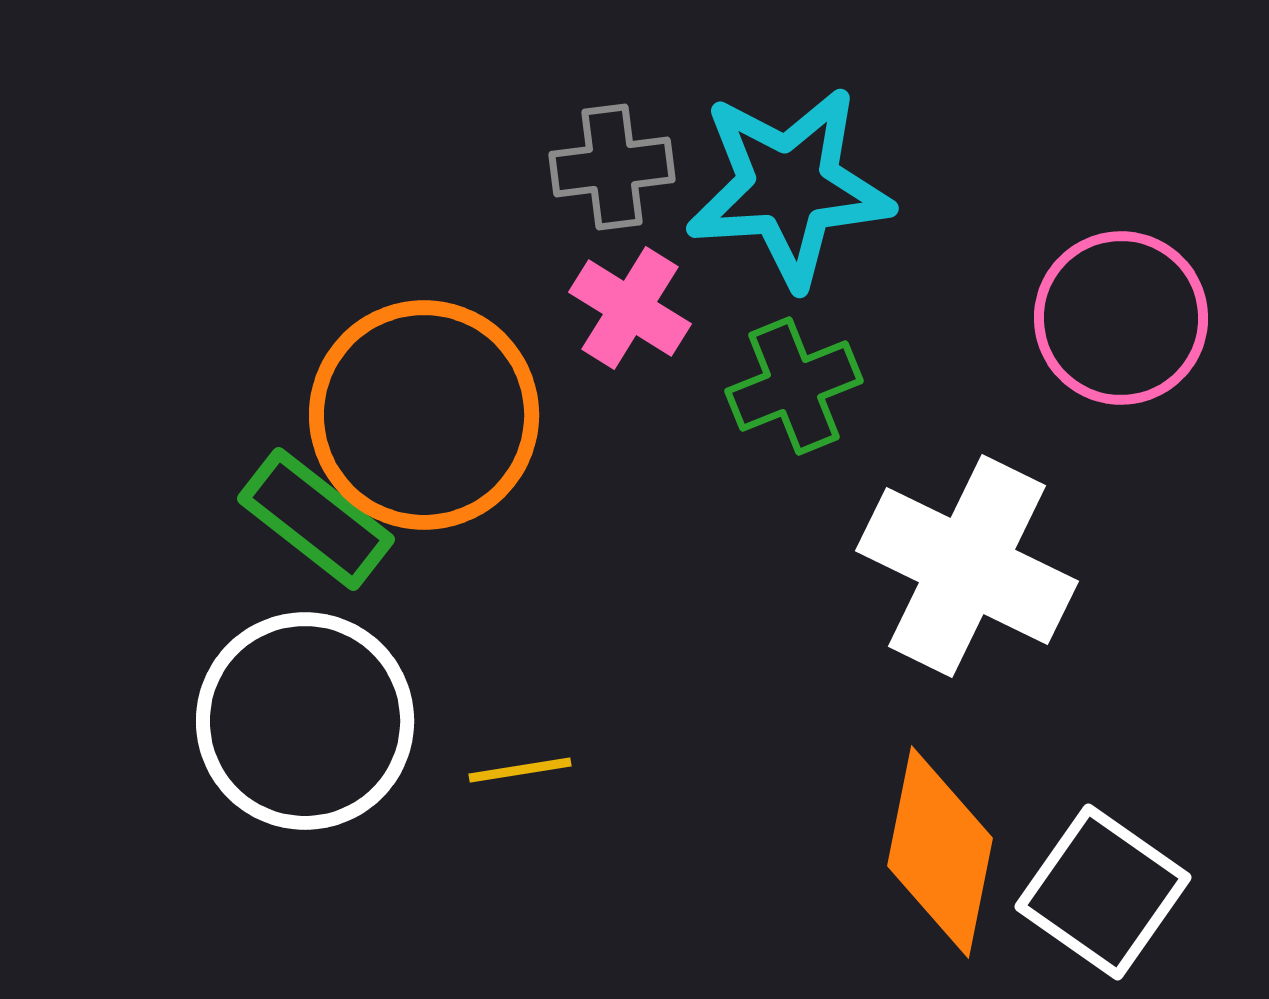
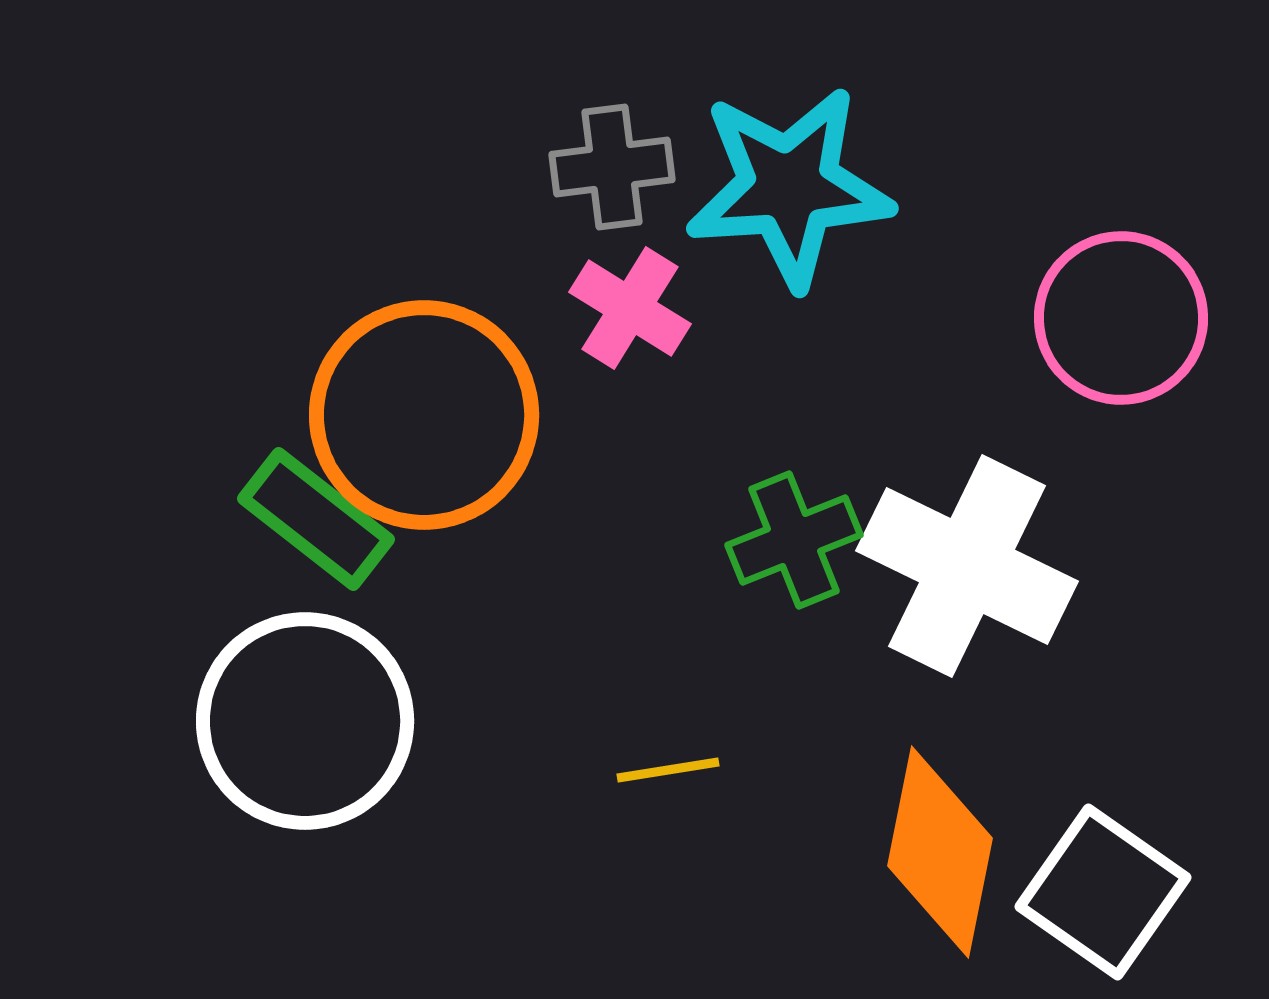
green cross: moved 154 px down
yellow line: moved 148 px right
